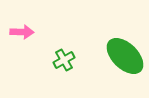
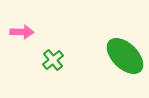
green cross: moved 11 px left; rotated 10 degrees counterclockwise
